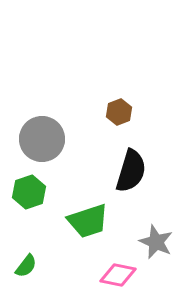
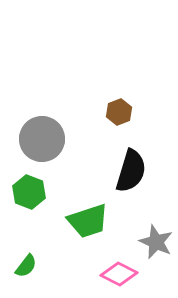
green hexagon: rotated 20 degrees counterclockwise
pink diamond: moved 1 px right, 1 px up; rotated 15 degrees clockwise
